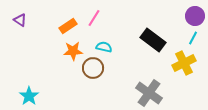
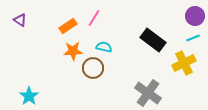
cyan line: rotated 40 degrees clockwise
gray cross: moved 1 px left
